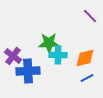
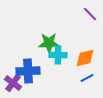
purple line: moved 2 px up
purple cross: moved 27 px down
